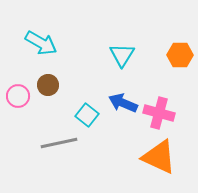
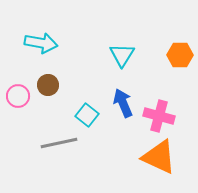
cyan arrow: rotated 20 degrees counterclockwise
blue arrow: rotated 44 degrees clockwise
pink cross: moved 3 px down
